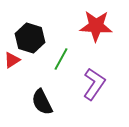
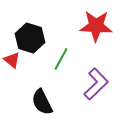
red triangle: rotated 48 degrees counterclockwise
purple L-shape: moved 2 px right; rotated 12 degrees clockwise
